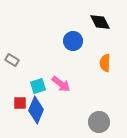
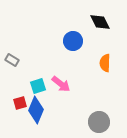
red square: rotated 16 degrees counterclockwise
